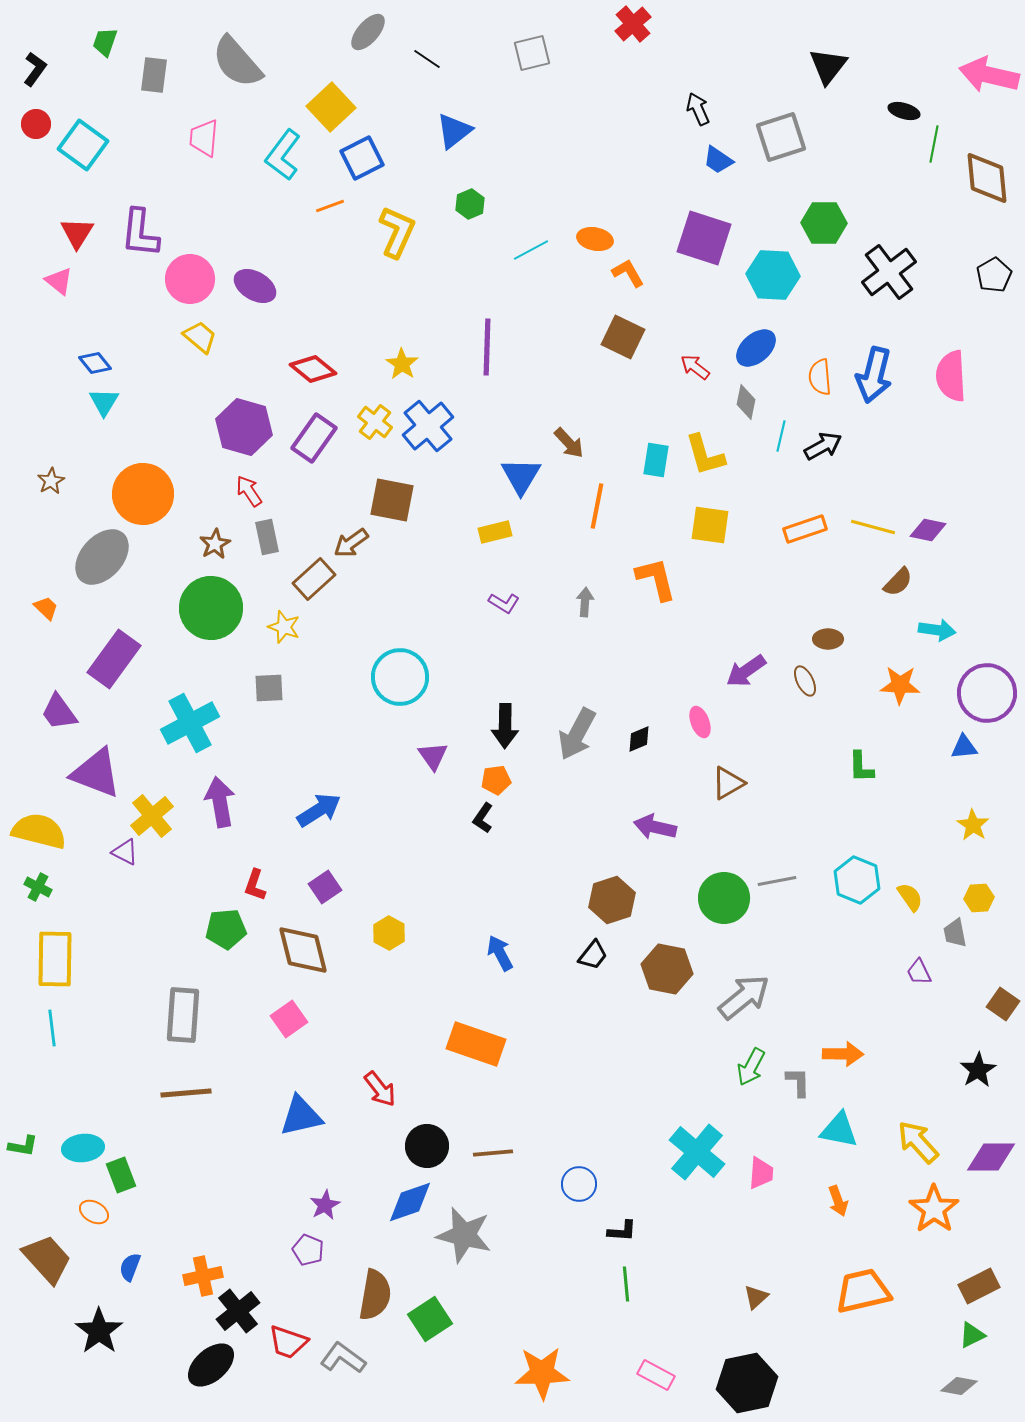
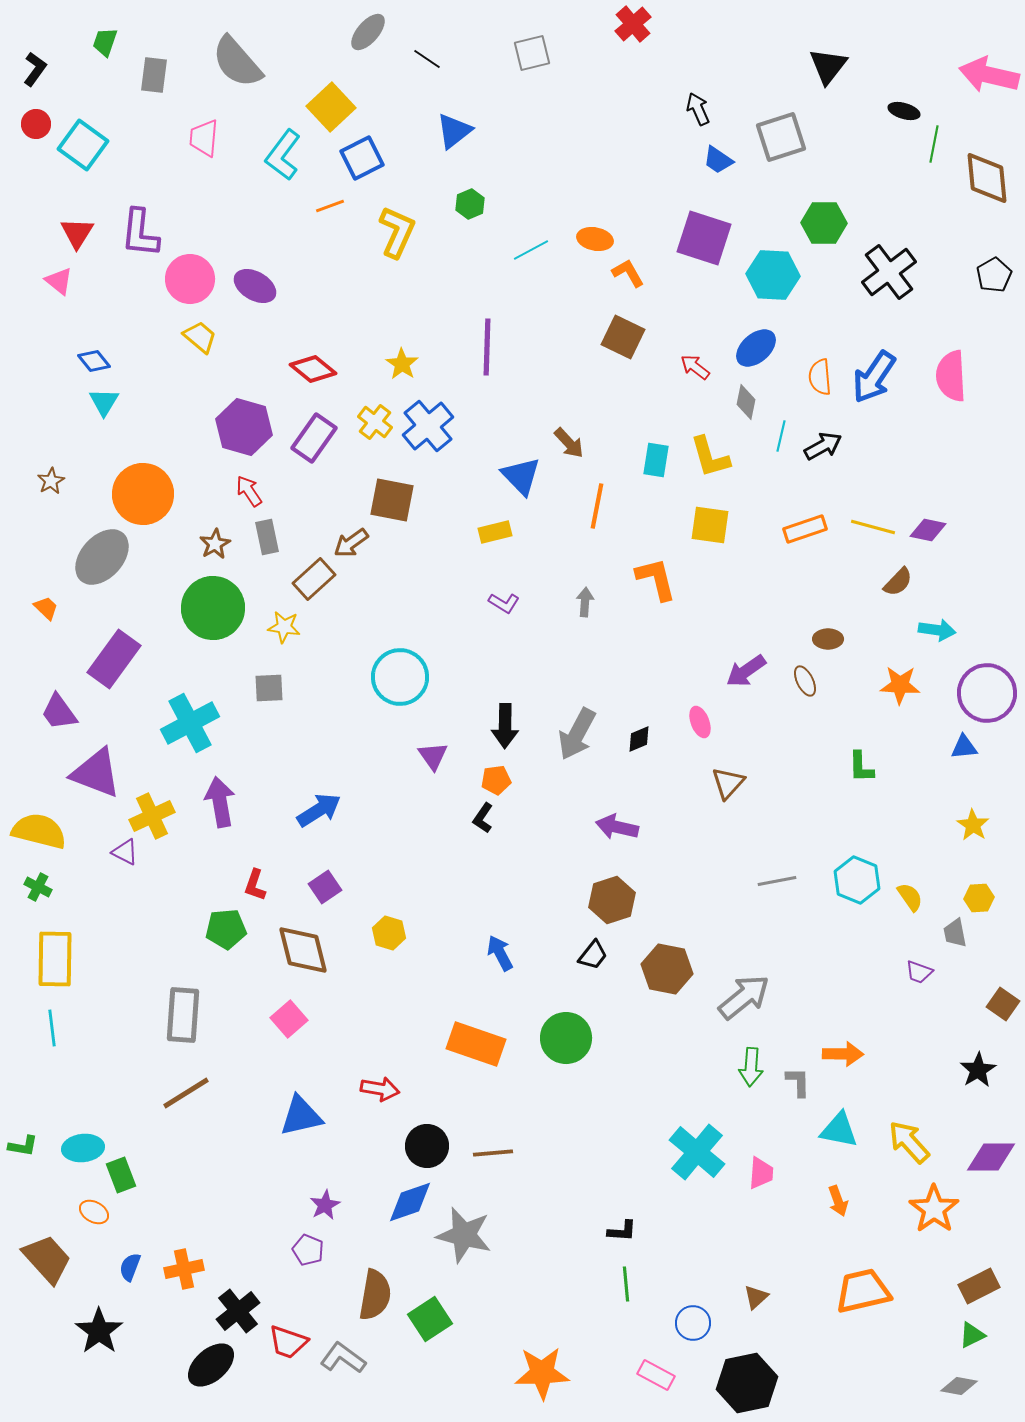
blue diamond at (95, 363): moved 1 px left, 2 px up
blue arrow at (874, 375): moved 2 px down; rotated 20 degrees clockwise
yellow L-shape at (705, 455): moved 5 px right, 2 px down
blue triangle at (521, 476): rotated 15 degrees counterclockwise
green circle at (211, 608): moved 2 px right
yellow star at (284, 627): rotated 12 degrees counterclockwise
brown triangle at (728, 783): rotated 18 degrees counterclockwise
yellow cross at (152, 816): rotated 15 degrees clockwise
purple arrow at (655, 827): moved 38 px left
green circle at (724, 898): moved 158 px left, 140 px down
yellow hexagon at (389, 933): rotated 12 degrees counterclockwise
purple trapezoid at (919, 972): rotated 44 degrees counterclockwise
pink square at (289, 1019): rotated 6 degrees counterclockwise
green arrow at (751, 1067): rotated 24 degrees counterclockwise
red arrow at (380, 1089): rotated 42 degrees counterclockwise
brown line at (186, 1093): rotated 27 degrees counterclockwise
yellow arrow at (918, 1142): moved 9 px left
blue circle at (579, 1184): moved 114 px right, 139 px down
orange cross at (203, 1276): moved 19 px left, 7 px up
